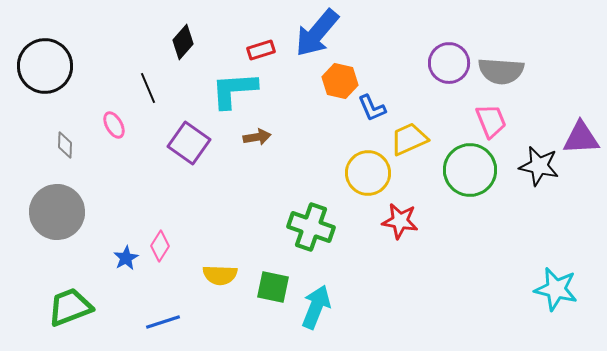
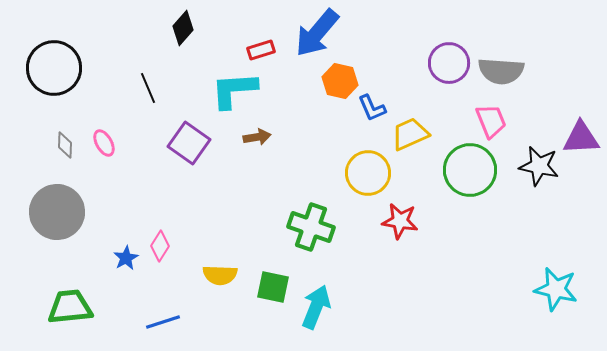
black diamond: moved 14 px up
black circle: moved 9 px right, 2 px down
pink ellipse: moved 10 px left, 18 px down
yellow trapezoid: moved 1 px right, 5 px up
green trapezoid: rotated 15 degrees clockwise
